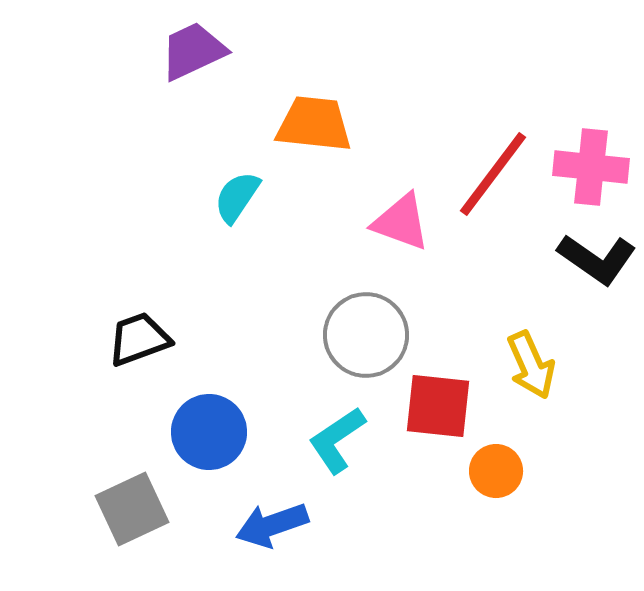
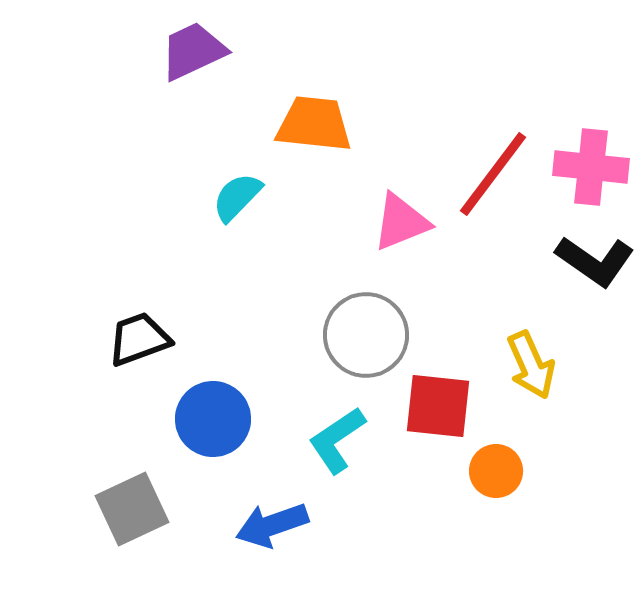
cyan semicircle: rotated 10 degrees clockwise
pink triangle: rotated 42 degrees counterclockwise
black L-shape: moved 2 px left, 2 px down
blue circle: moved 4 px right, 13 px up
